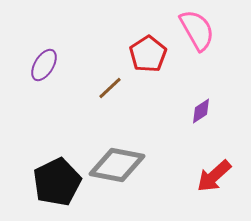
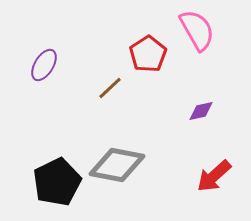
purple diamond: rotated 20 degrees clockwise
